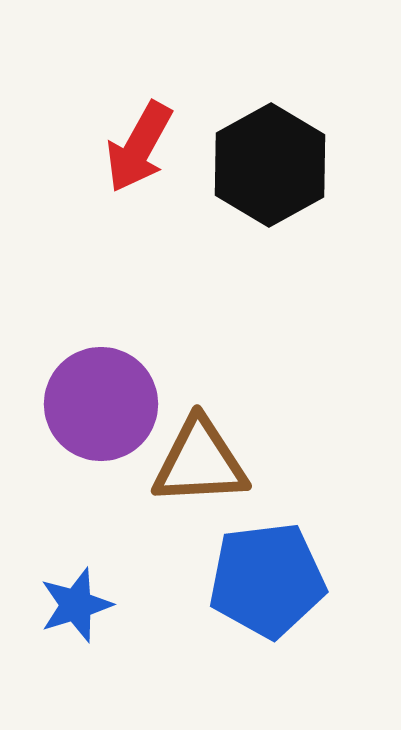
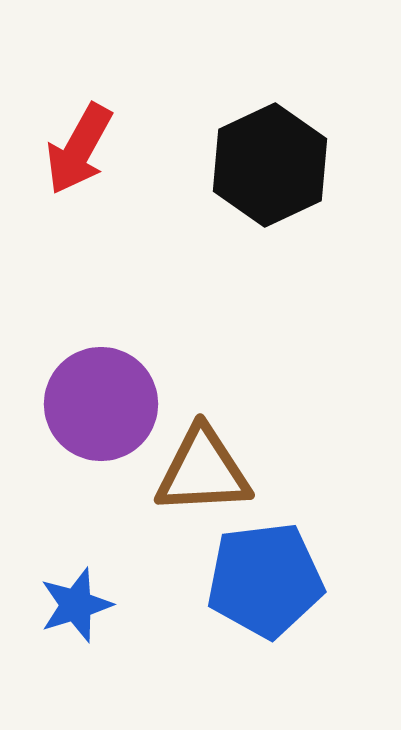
red arrow: moved 60 px left, 2 px down
black hexagon: rotated 4 degrees clockwise
brown triangle: moved 3 px right, 9 px down
blue pentagon: moved 2 px left
